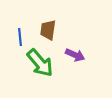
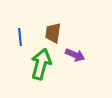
brown trapezoid: moved 5 px right, 3 px down
green arrow: moved 1 px right, 1 px down; rotated 124 degrees counterclockwise
